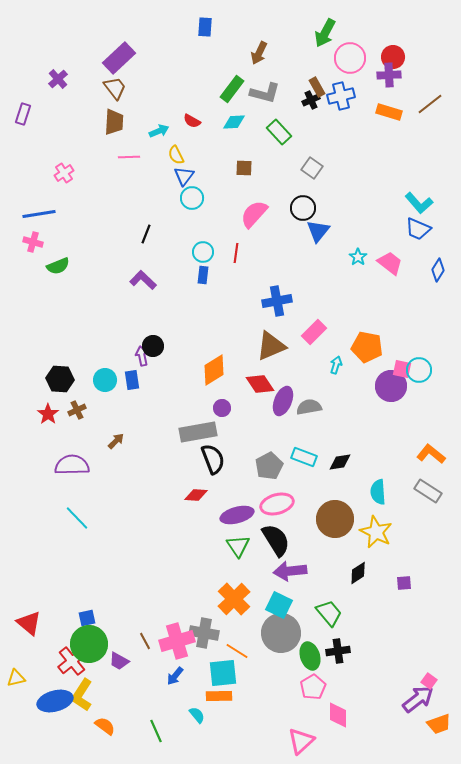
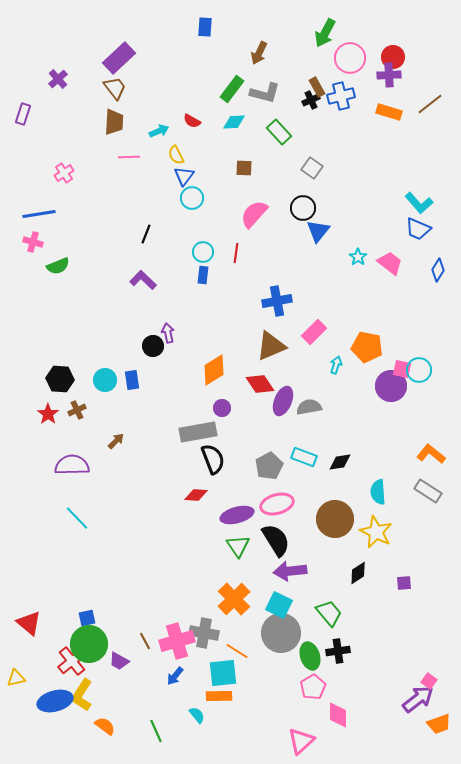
purple arrow at (142, 356): moved 26 px right, 23 px up
